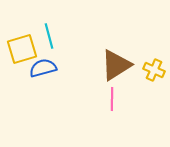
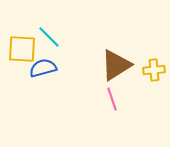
cyan line: moved 1 px down; rotated 30 degrees counterclockwise
yellow square: rotated 20 degrees clockwise
yellow cross: rotated 30 degrees counterclockwise
pink line: rotated 20 degrees counterclockwise
